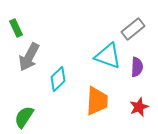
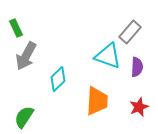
gray rectangle: moved 3 px left, 3 px down; rotated 10 degrees counterclockwise
gray arrow: moved 3 px left, 1 px up
